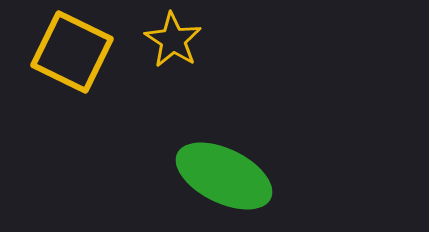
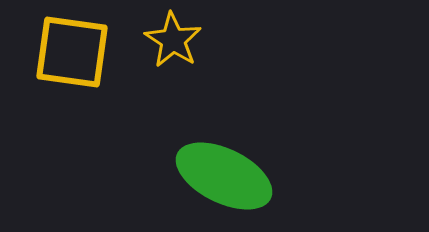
yellow square: rotated 18 degrees counterclockwise
